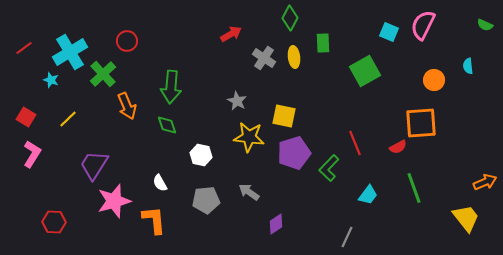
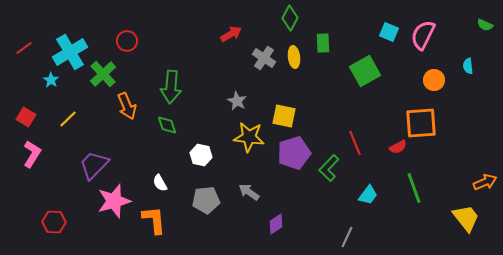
pink semicircle at (423, 25): moved 10 px down
cyan star at (51, 80): rotated 14 degrees clockwise
purple trapezoid at (94, 165): rotated 12 degrees clockwise
